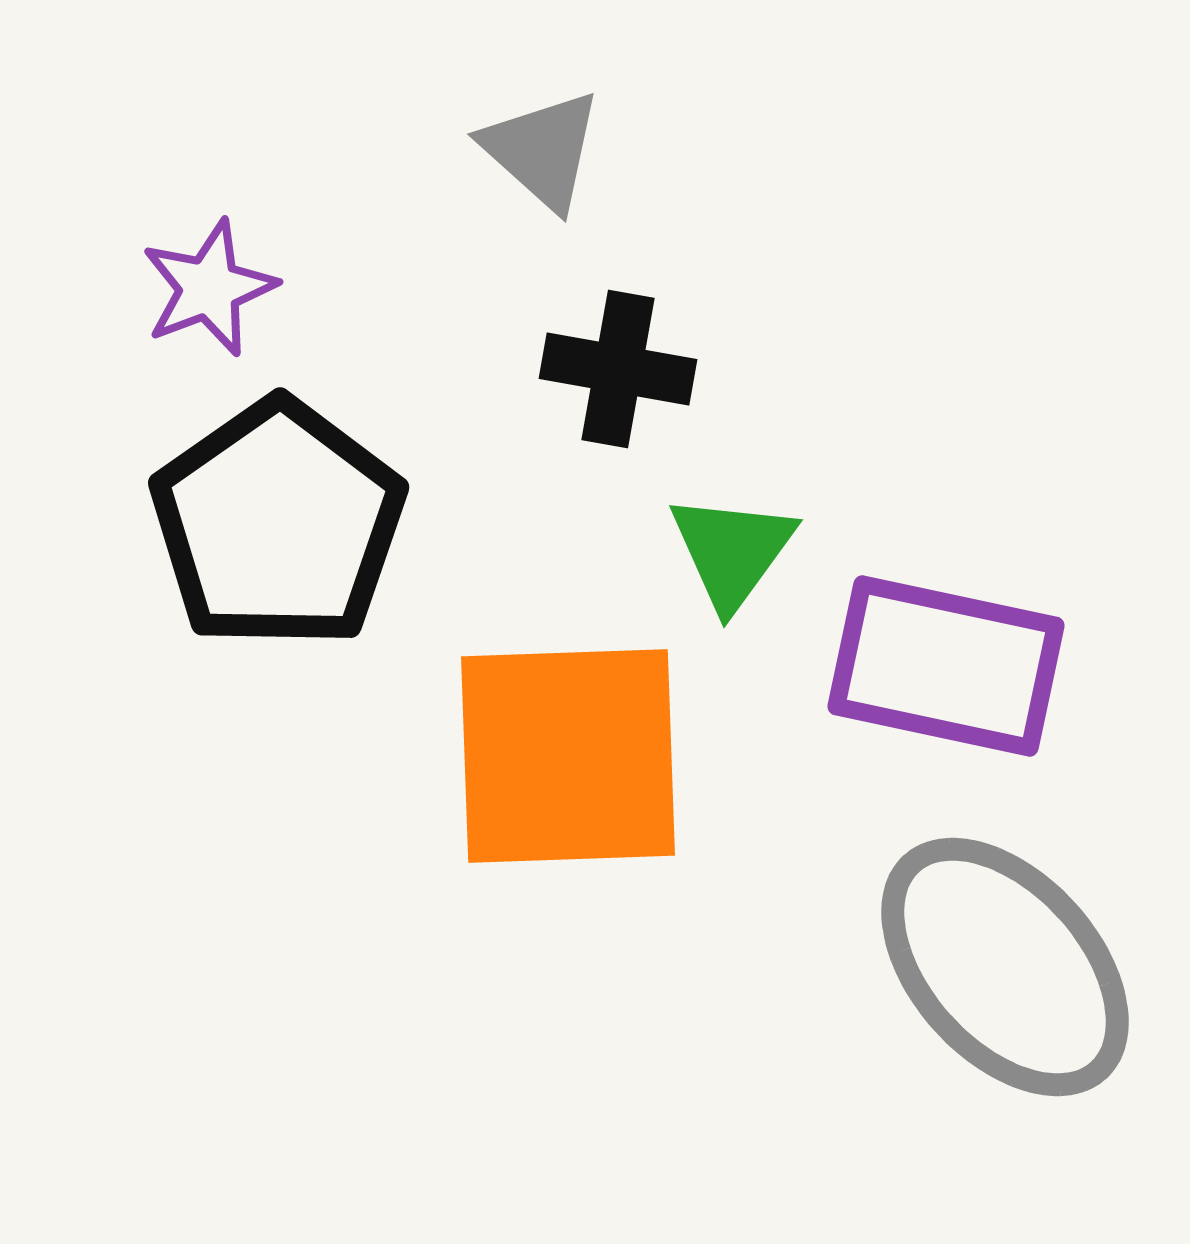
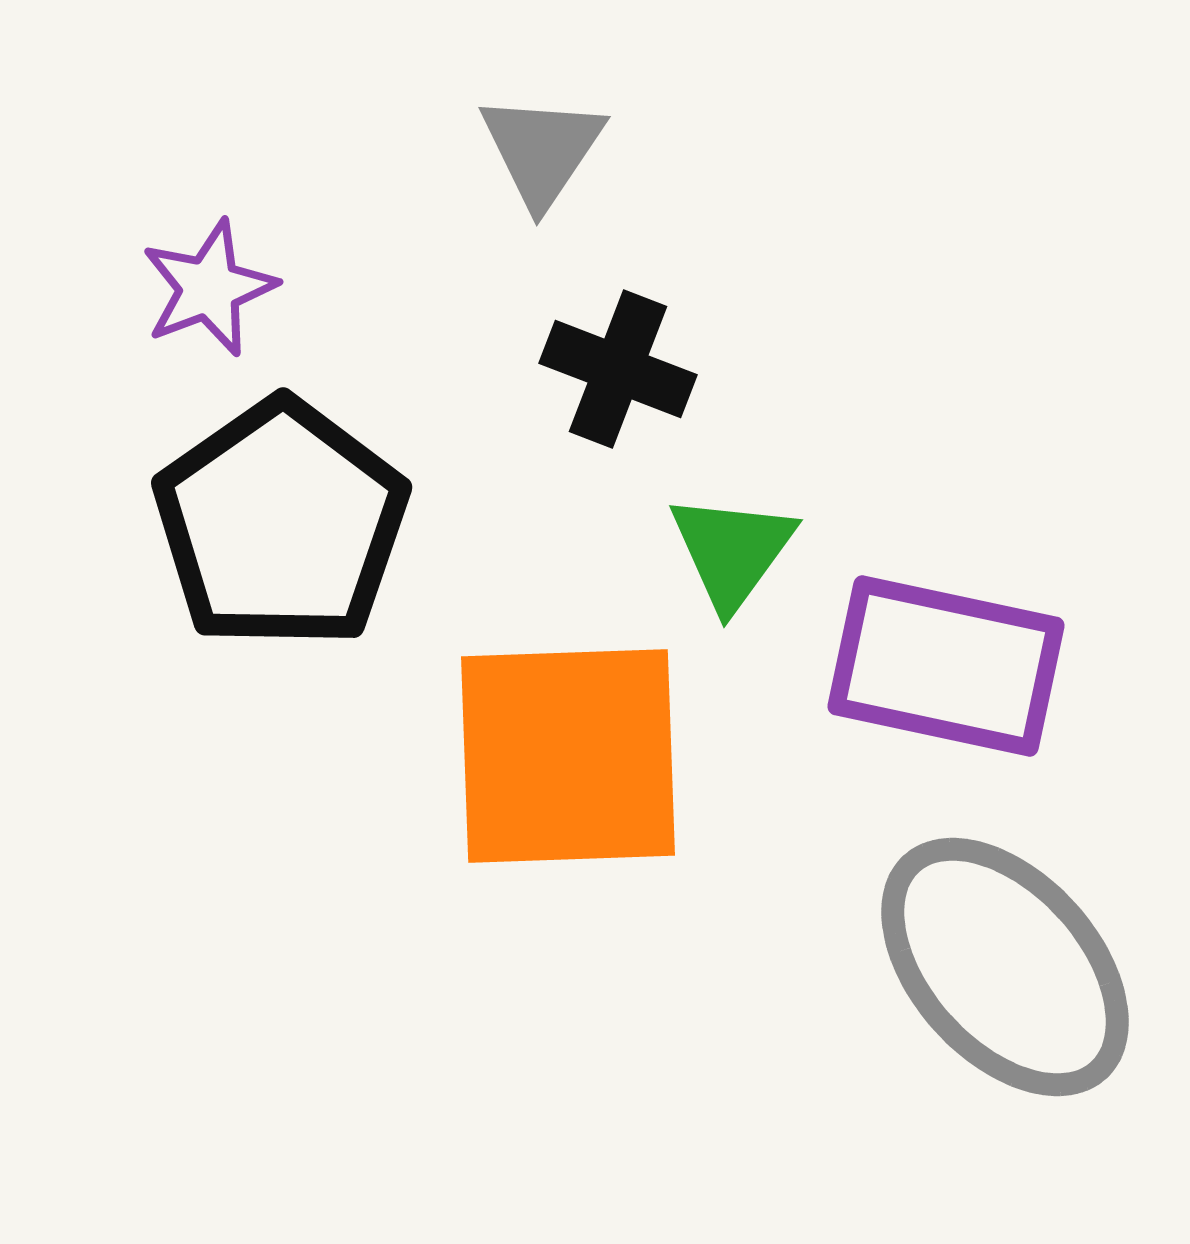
gray triangle: rotated 22 degrees clockwise
black cross: rotated 11 degrees clockwise
black pentagon: moved 3 px right
